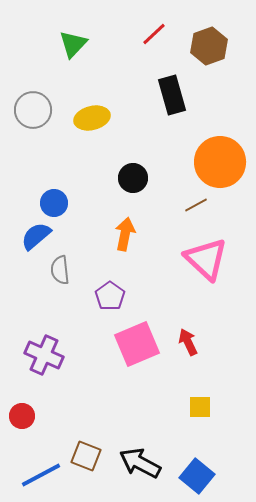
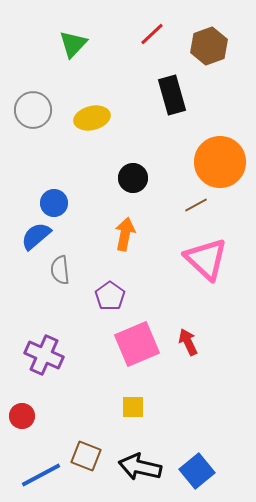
red line: moved 2 px left
yellow square: moved 67 px left
black arrow: moved 4 px down; rotated 15 degrees counterclockwise
blue square: moved 5 px up; rotated 12 degrees clockwise
